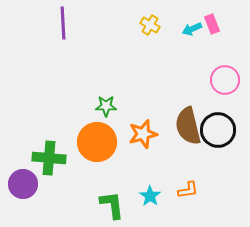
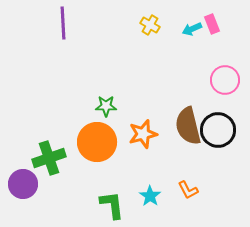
green cross: rotated 24 degrees counterclockwise
orange L-shape: rotated 70 degrees clockwise
